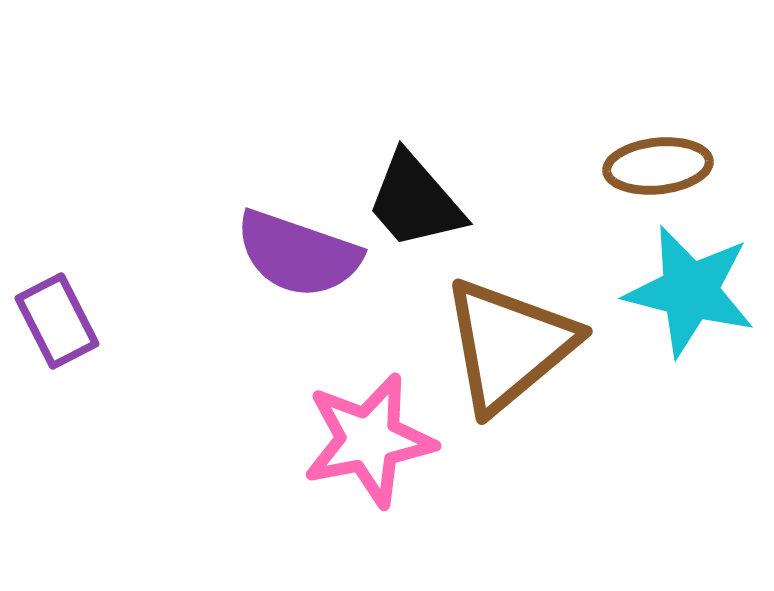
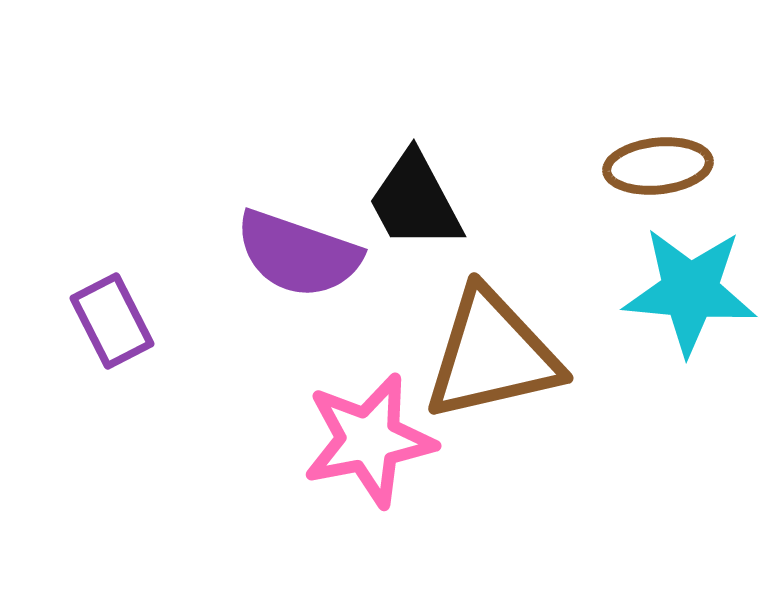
black trapezoid: rotated 13 degrees clockwise
cyan star: rotated 9 degrees counterclockwise
purple rectangle: moved 55 px right
brown triangle: moved 17 px left, 10 px down; rotated 27 degrees clockwise
